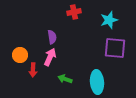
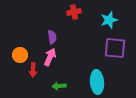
green arrow: moved 6 px left, 7 px down; rotated 24 degrees counterclockwise
